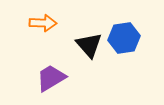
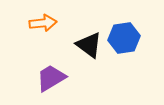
orange arrow: rotated 8 degrees counterclockwise
black triangle: rotated 12 degrees counterclockwise
